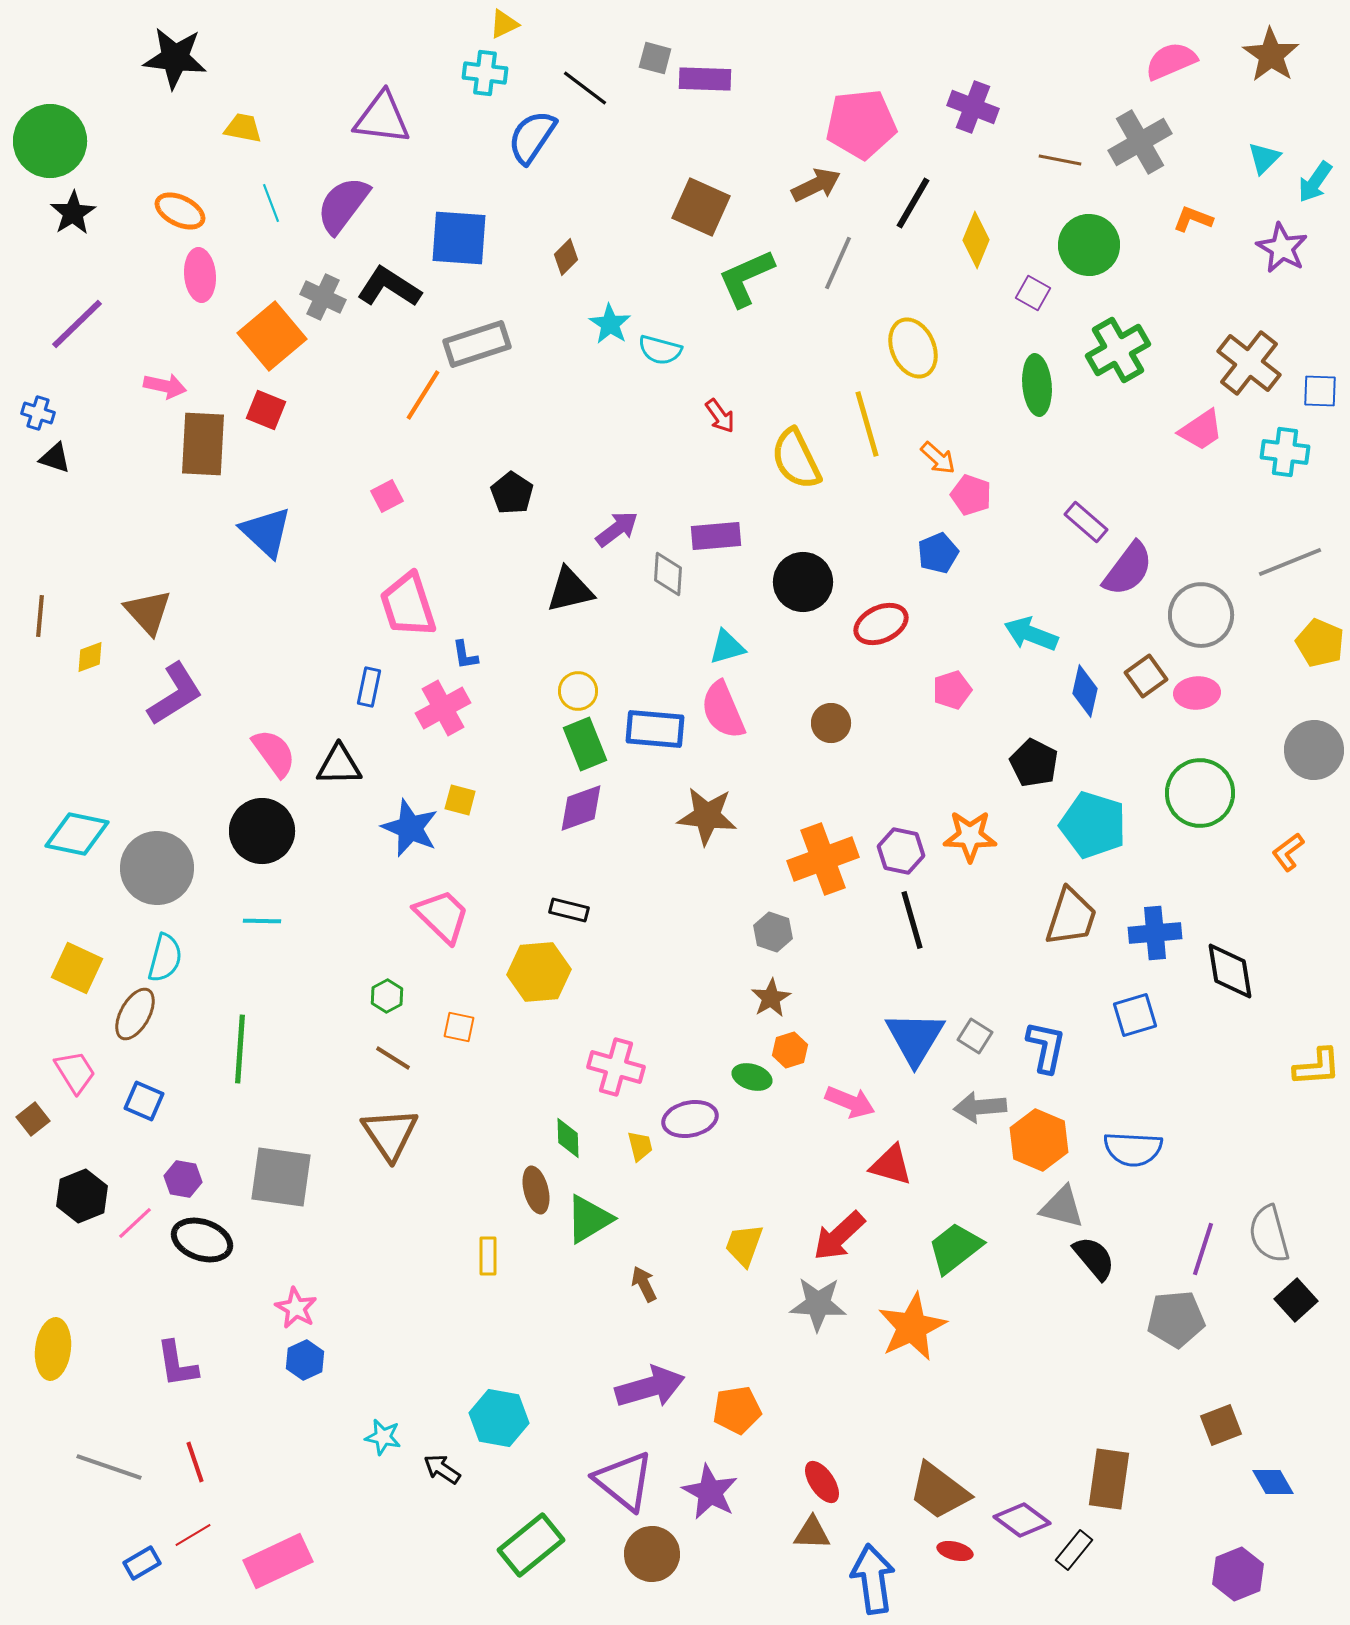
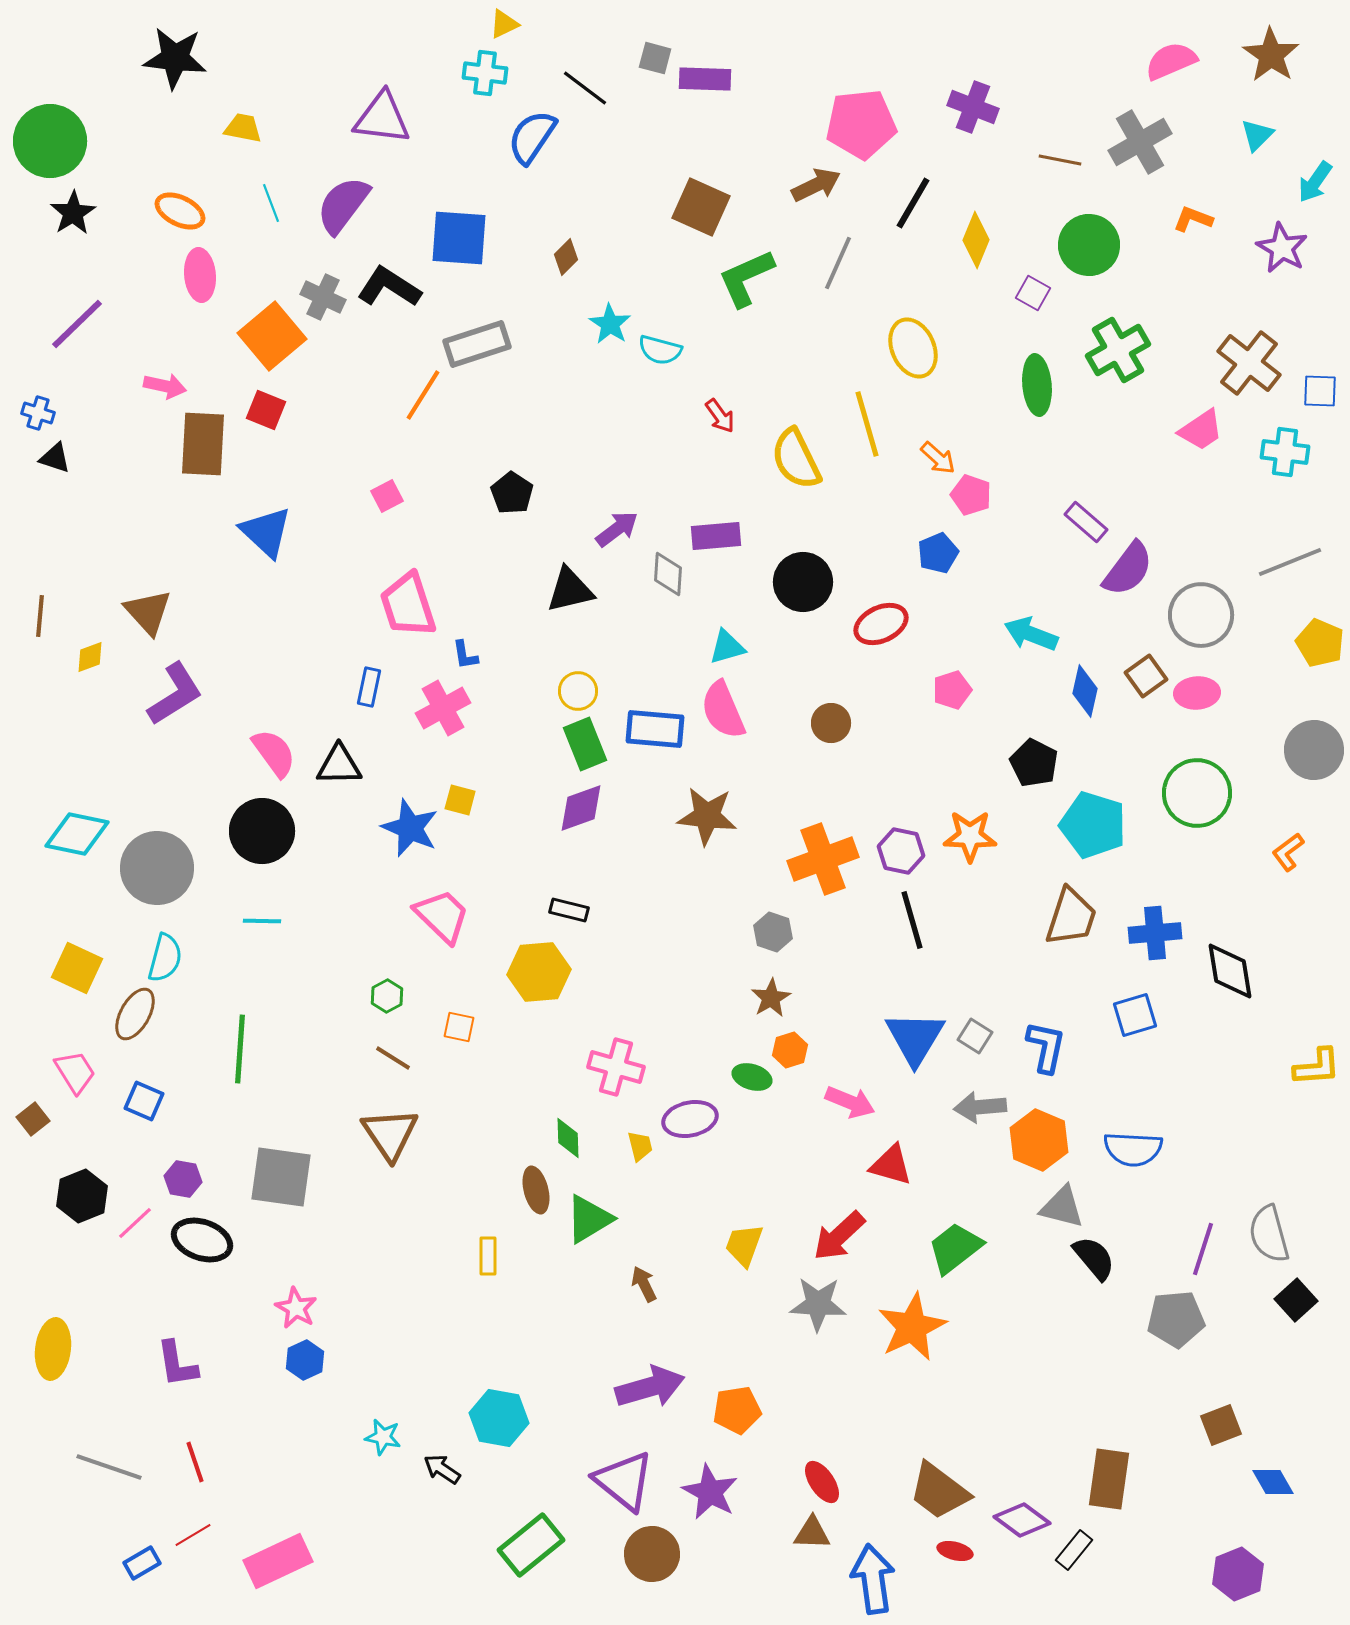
cyan triangle at (1264, 158): moved 7 px left, 23 px up
green circle at (1200, 793): moved 3 px left
